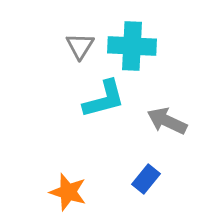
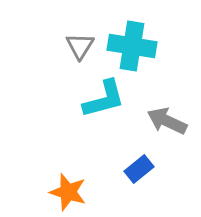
cyan cross: rotated 6 degrees clockwise
blue rectangle: moved 7 px left, 10 px up; rotated 12 degrees clockwise
